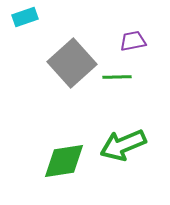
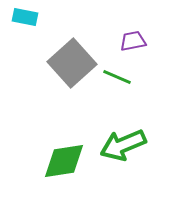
cyan rectangle: rotated 30 degrees clockwise
green line: rotated 24 degrees clockwise
